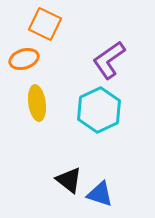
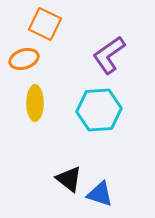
purple L-shape: moved 5 px up
yellow ellipse: moved 2 px left; rotated 8 degrees clockwise
cyan hexagon: rotated 21 degrees clockwise
black triangle: moved 1 px up
